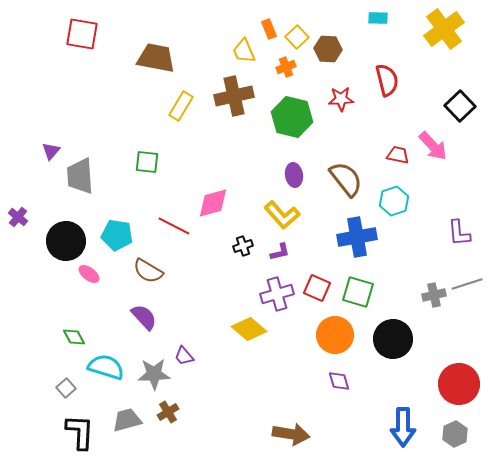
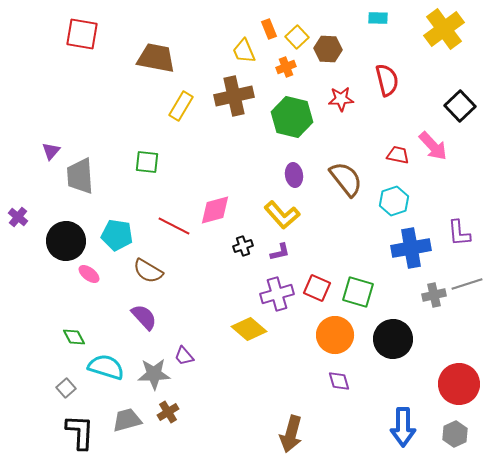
pink diamond at (213, 203): moved 2 px right, 7 px down
blue cross at (357, 237): moved 54 px right, 11 px down
brown arrow at (291, 434): rotated 96 degrees clockwise
